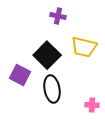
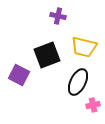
black square: rotated 24 degrees clockwise
purple square: moved 1 px left
black ellipse: moved 26 px right, 7 px up; rotated 36 degrees clockwise
pink cross: moved 1 px right; rotated 16 degrees counterclockwise
